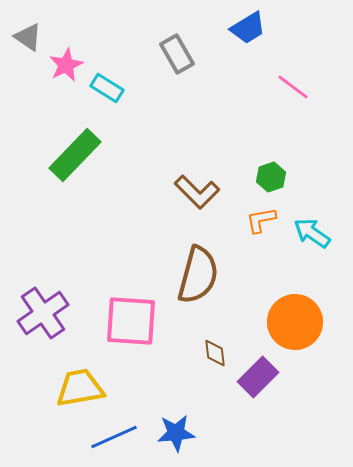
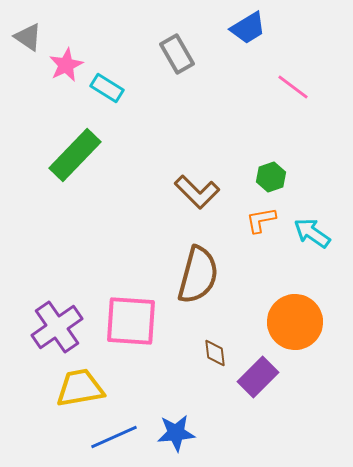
purple cross: moved 14 px right, 14 px down
